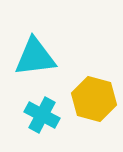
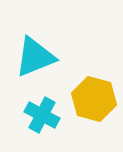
cyan triangle: rotated 15 degrees counterclockwise
